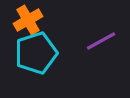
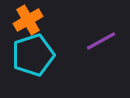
cyan pentagon: moved 3 px left, 2 px down
